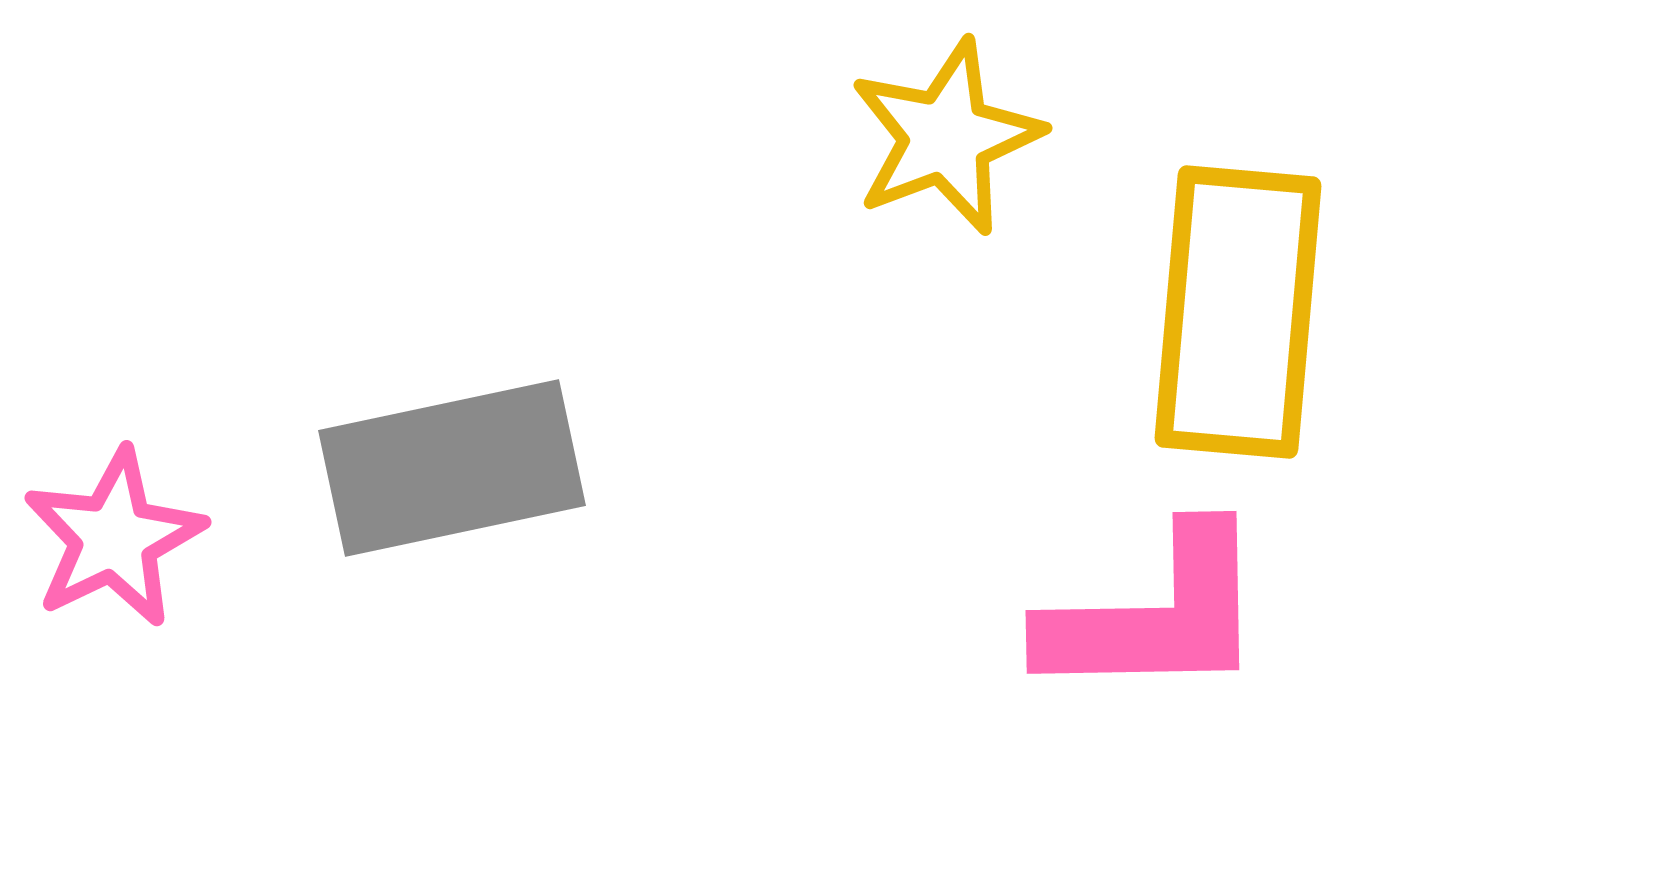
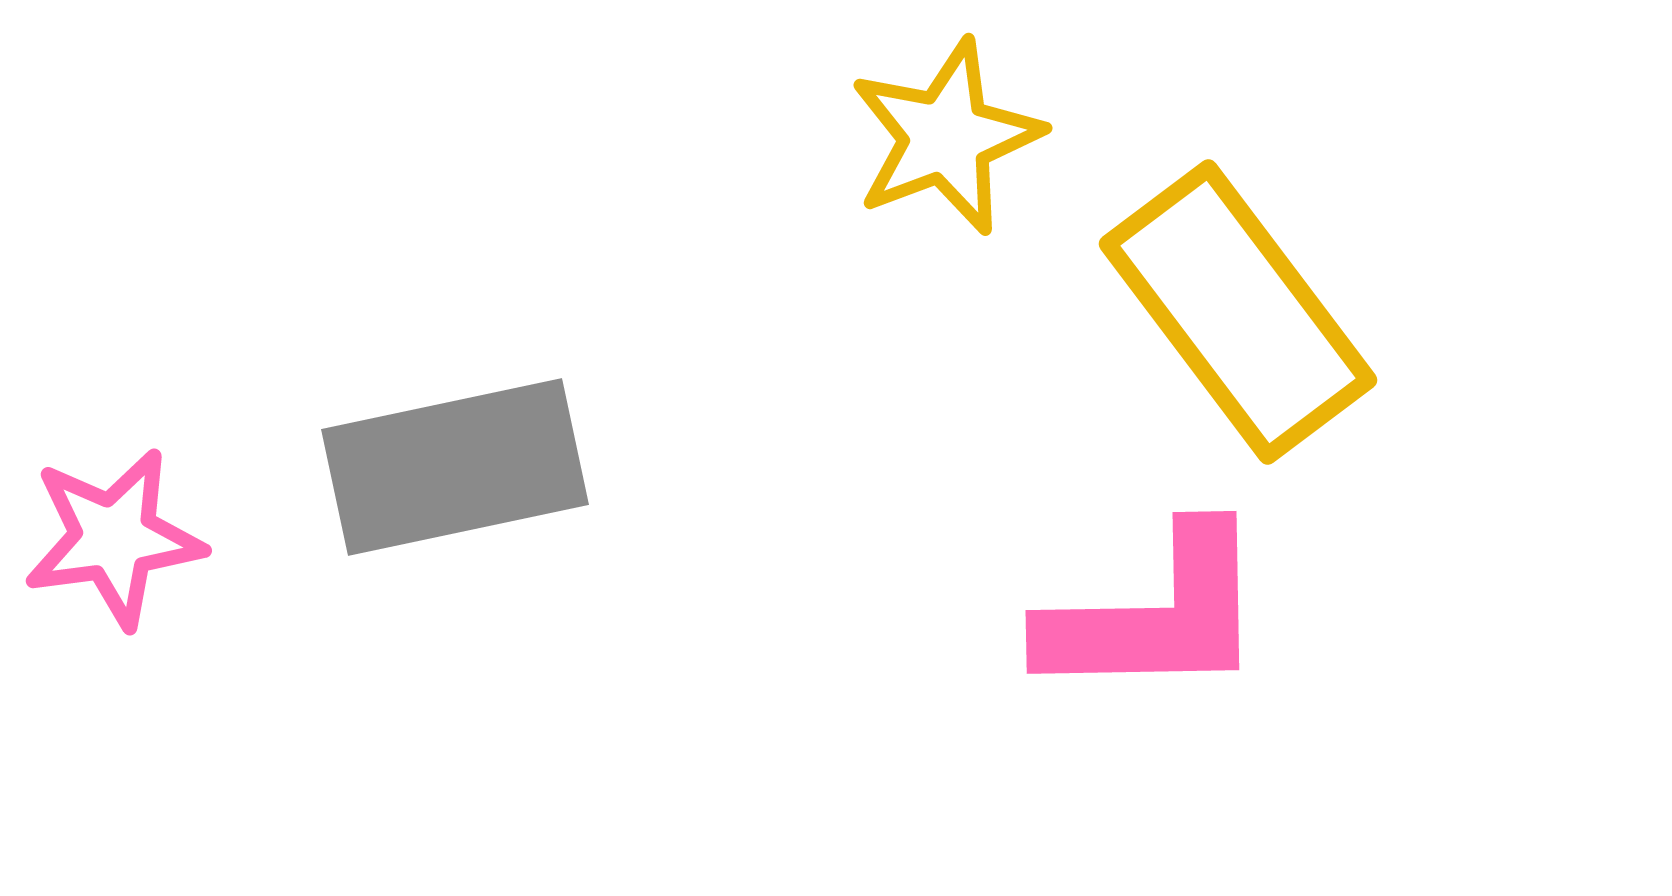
yellow rectangle: rotated 42 degrees counterclockwise
gray rectangle: moved 3 px right, 1 px up
pink star: rotated 18 degrees clockwise
